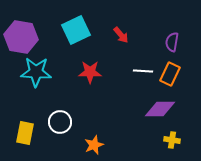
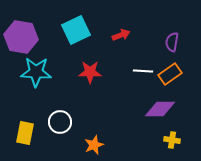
red arrow: rotated 72 degrees counterclockwise
orange rectangle: rotated 30 degrees clockwise
